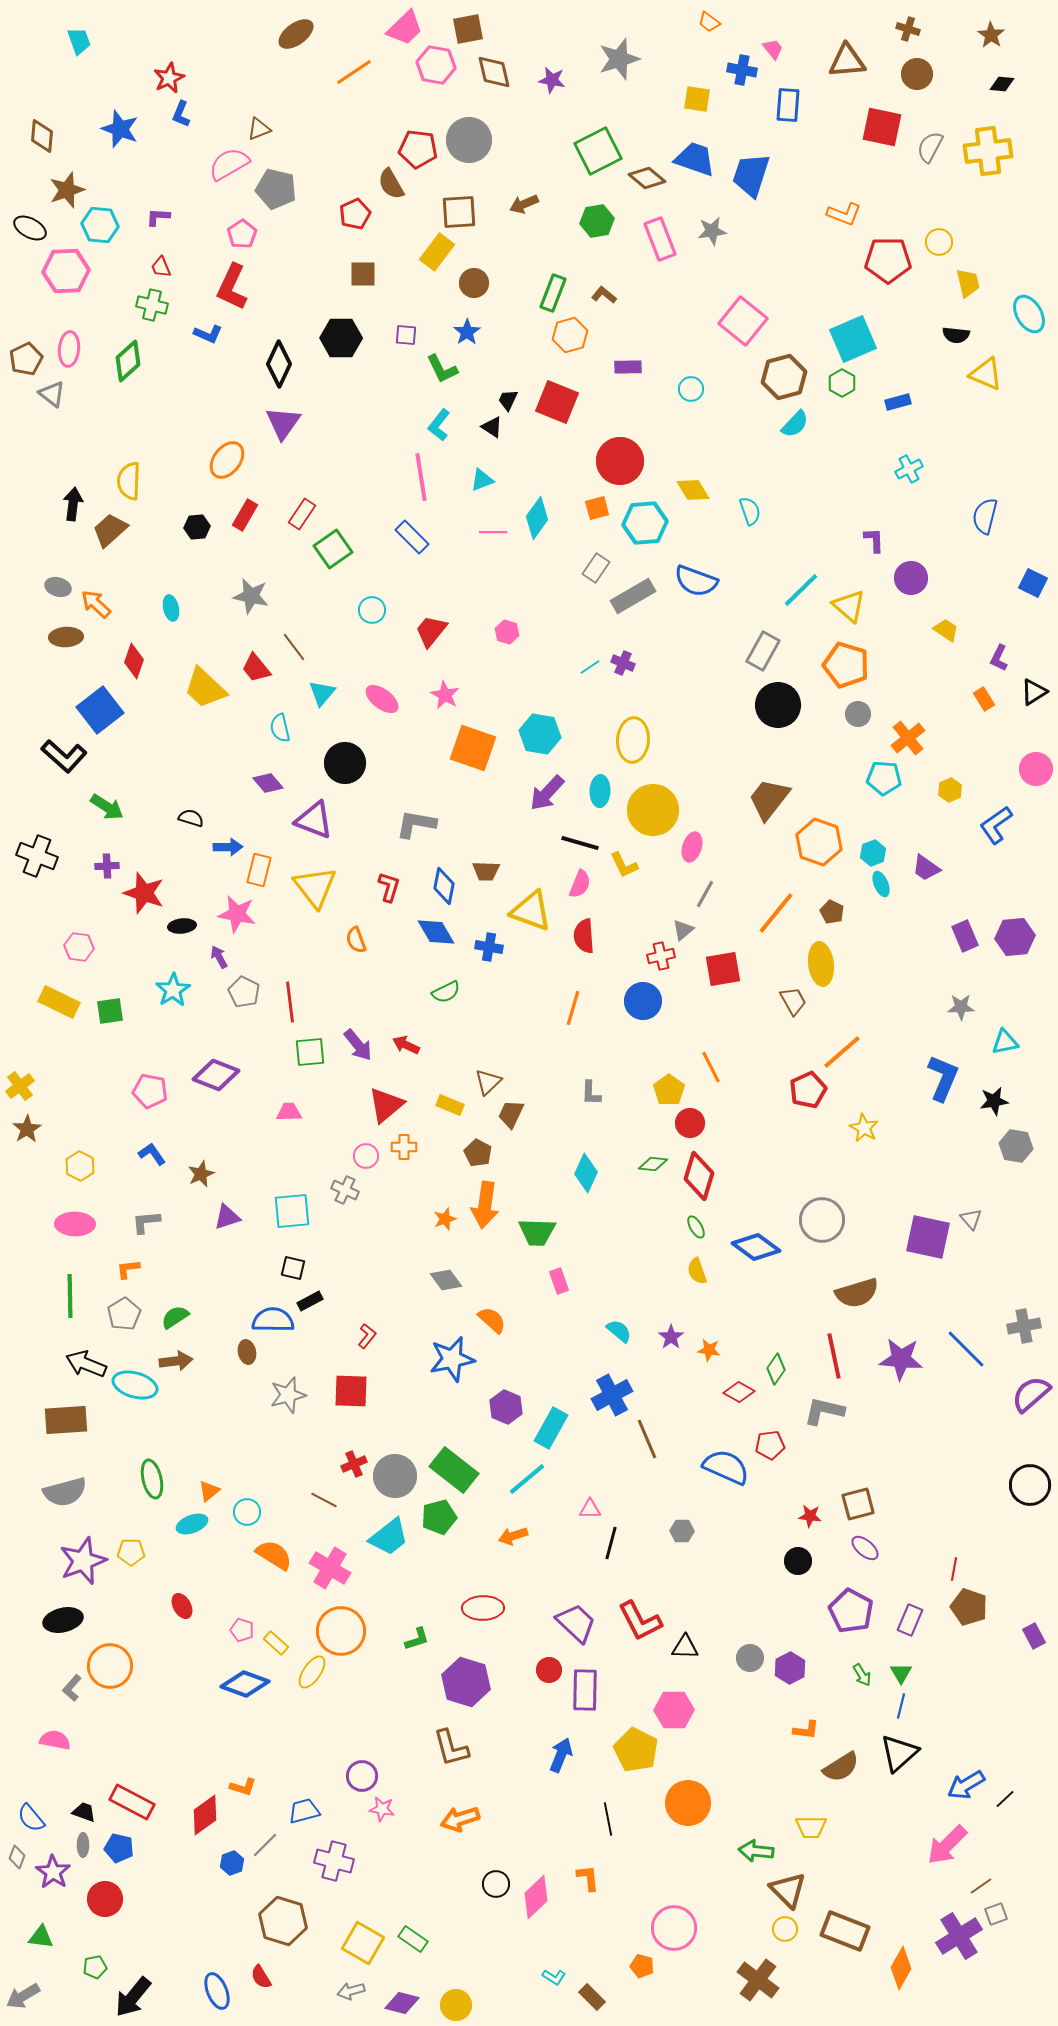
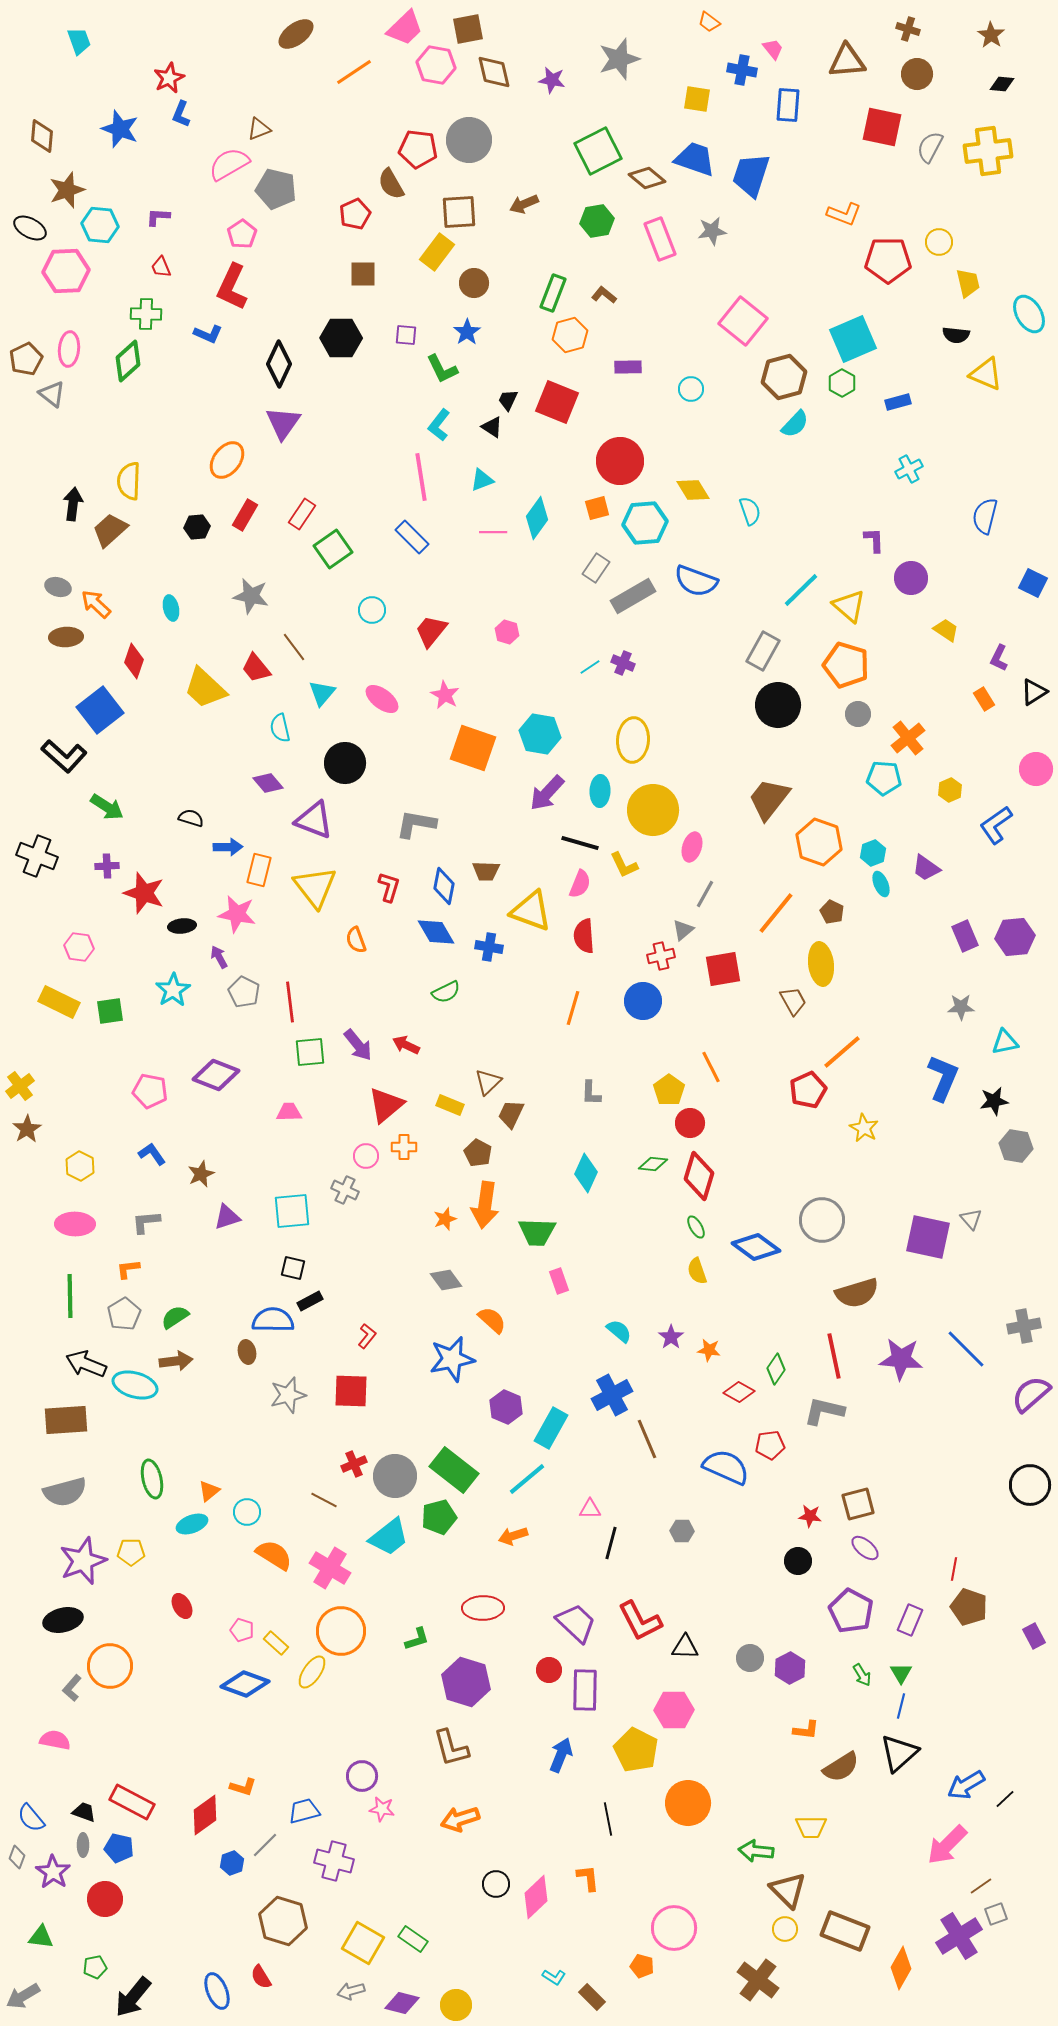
green cross at (152, 305): moved 6 px left, 9 px down; rotated 12 degrees counterclockwise
